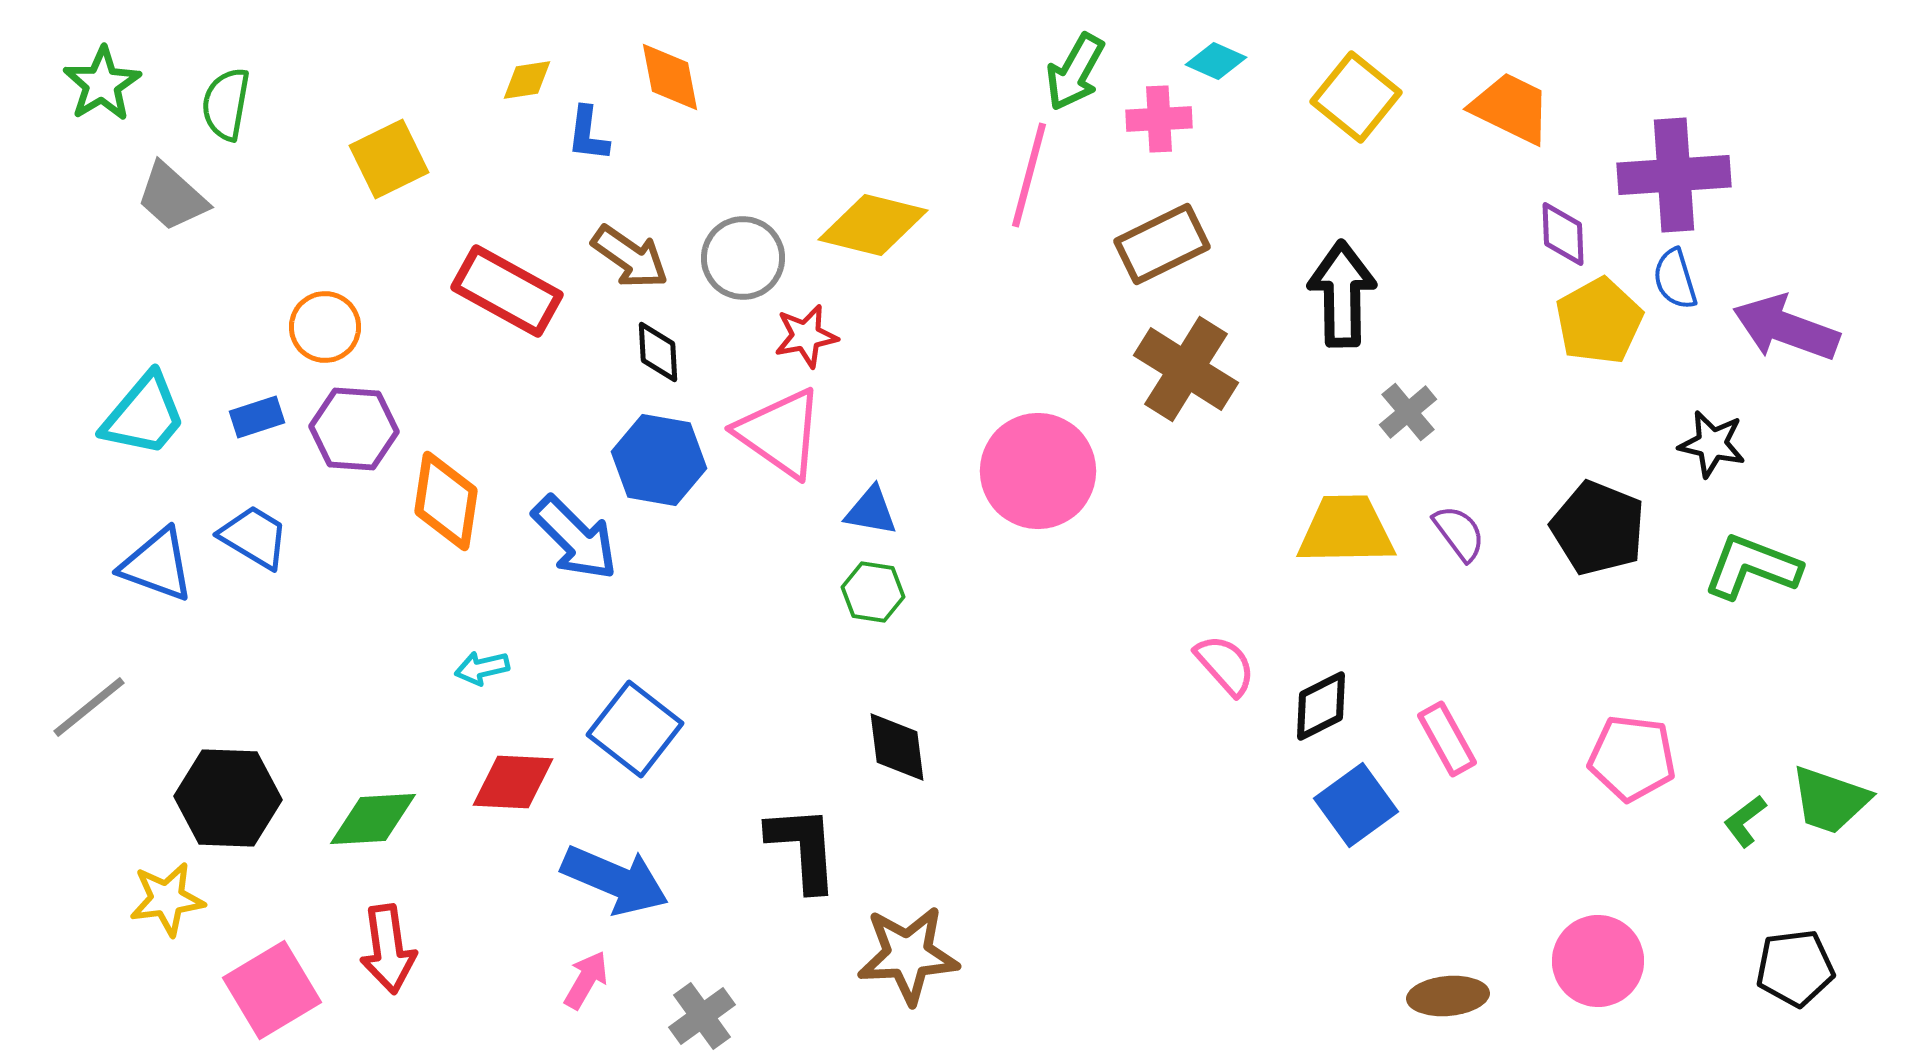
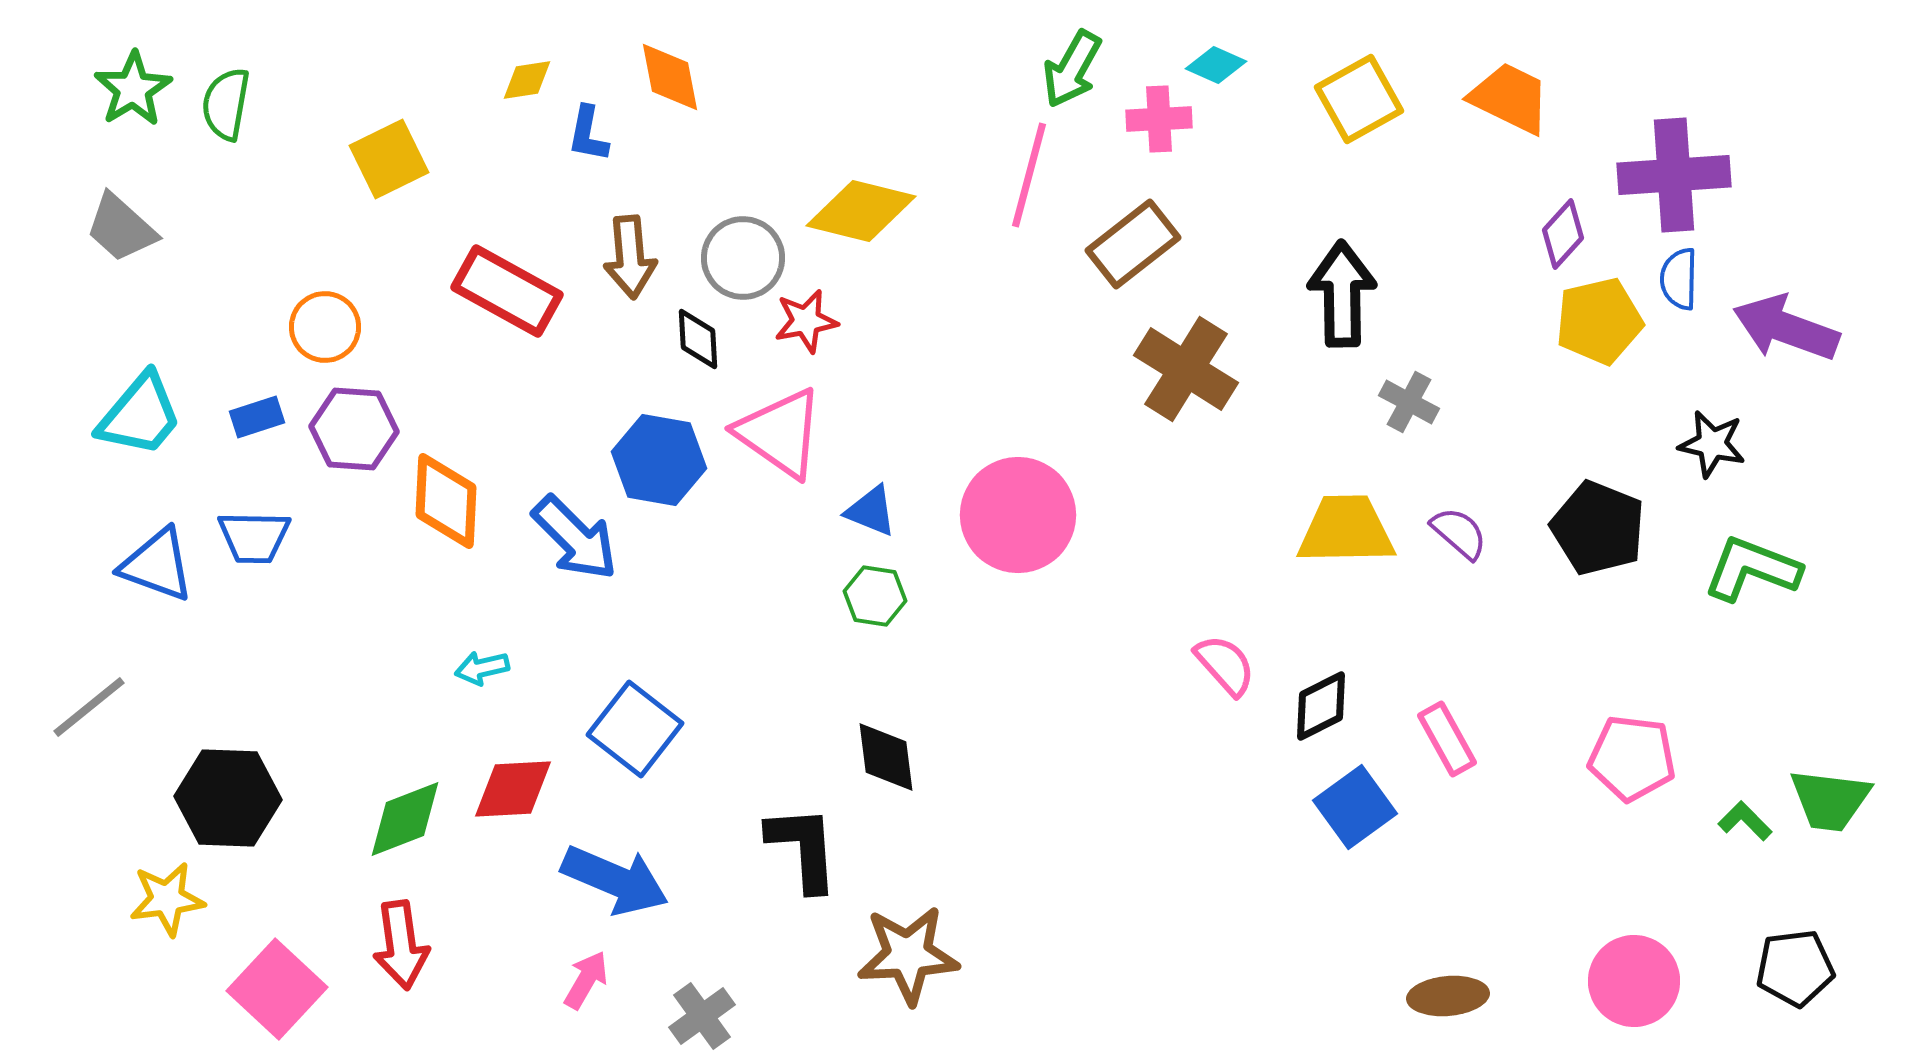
cyan diamond at (1216, 61): moved 4 px down
green arrow at (1075, 72): moved 3 px left, 3 px up
green star at (102, 84): moved 31 px right, 5 px down
yellow square at (1356, 97): moved 3 px right, 2 px down; rotated 22 degrees clockwise
orange trapezoid at (1511, 108): moved 1 px left, 10 px up
blue L-shape at (588, 134): rotated 4 degrees clockwise
gray trapezoid at (172, 197): moved 51 px left, 31 px down
yellow diamond at (873, 225): moved 12 px left, 14 px up
purple diamond at (1563, 234): rotated 44 degrees clockwise
brown rectangle at (1162, 244): moved 29 px left; rotated 12 degrees counterclockwise
brown arrow at (630, 257): rotated 50 degrees clockwise
blue semicircle at (1675, 279): moved 4 px right; rotated 18 degrees clockwise
yellow pentagon at (1599, 321): rotated 16 degrees clockwise
red star at (806, 336): moved 15 px up
black diamond at (658, 352): moved 40 px right, 13 px up
gray cross at (1408, 412): moved 1 px right, 10 px up; rotated 22 degrees counterclockwise
cyan trapezoid at (144, 415): moved 4 px left
pink circle at (1038, 471): moved 20 px left, 44 px down
orange diamond at (446, 501): rotated 6 degrees counterclockwise
blue triangle at (871, 511): rotated 12 degrees clockwise
purple semicircle at (1459, 533): rotated 12 degrees counterclockwise
blue trapezoid at (254, 537): rotated 150 degrees clockwise
green L-shape at (1752, 567): moved 2 px down
green hexagon at (873, 592): moved 2 px right, 4 px down
black diamond at (897, 747): moved 11 px left, 10 px down
red diamond at (513, 782): moved 7 px down; rotated 6 degrees counterclockwise
green trapezoid at (1830, 800): rotated 12 degrees counterclockwise
blue square at (1356, 805): moved 1 px left, 2 px down
green diamond at (373, 819): moved 32 px right; rotated 18 degrees counterclockwise
green L-shape at (1745, 821): rotated 82 degrees clockwise
red arrow at (388, 949): moved 13 px right, 4 px up
pink circle at (1598, 961): moved 36 px right, 20 px down
pink square at (272, 990): moved 5 px right, 1 px up; rotated 16 degrees counterclockwise
